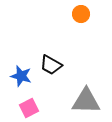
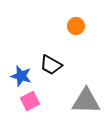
orange circle: moved 5 px left, 12 px down
pink square: moved 1 px right, 7 px up
